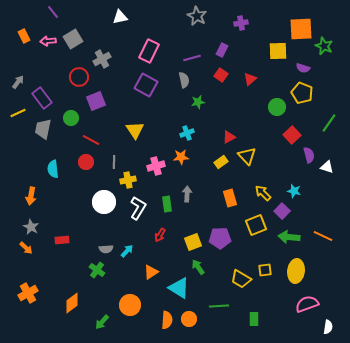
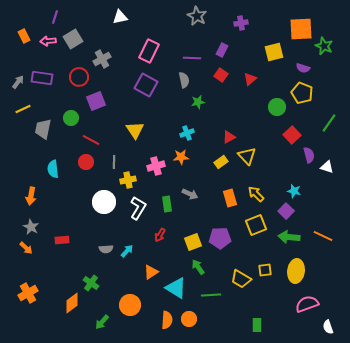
purple line at (53, 12): moved 2 px right, 5 px down; rotated 56 degrees clockwise
yellow square at (278, 51): moved 4 px left, 1 px down; rotated 12 degrees counterclockwise
purple line at (192, 58): rotated 18 degrees clockwise
purple rectangle at (42, 98): moved 20 px up; rotated 45 degrees counterclockwise
yellow line at (18, 113): moved 5 px right, 4 px up
yellow arrow at (263, 193): moved 7 px left, 1 px down
gray arrow at (187, 194): moved 3 px right; rotated 112 degrees clockwise
purple square at (282, 211): moved 4 px right
green cross at (97, 270): moved 6 px left, 13 px down
cyan triangle at (179, 288): moved 3 px left
green line at (219, 306): moved 8 px left, 11 px up
green rectangle at (254, 319): moved 3 px right, 6 px down
white semicircle at (328, 327): rotated 152 degrees clockwise
